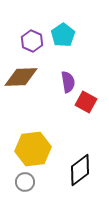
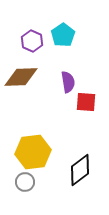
red square: rotated 25 degrees counterclockwise
yellow hexagon: moved 3 px down
